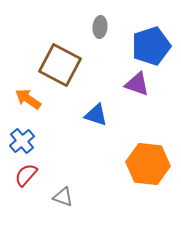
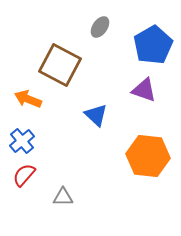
gray ellipse: rotated 30 degrees clockwise
blue pentagon: moved 2 px right, 1 px up; rotated 12 degrees counterclockwise
purple triangle: moved 7 px right, 6 px down
orange arrow: rotated 12 degrees counterclockwise
blue triangle: rotated 25 degrees clockwise
orange hexagon: moved 8 px up
red semicircle: moved 2 px left
gray triangle: rotated 20 degrees counterclockwise
